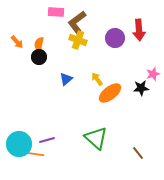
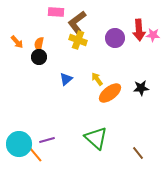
pink star: moved 39 px up; rotated 24 degrees clockwise
orange line: rotated 42 degrees clockwise
